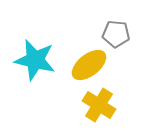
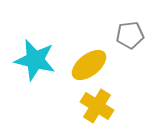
gray pentagon: moved 14 px right, 1 px down; rotated 12 degrees counterclockwise
yellow cross: moved 2 px left, 1 px down
